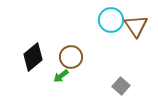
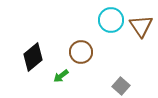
brown triangle: moved 5 px right
brown circle: moved 10 px right, 5 px up
